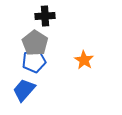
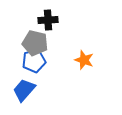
black cross: moved 3 px right, 4 px down
gray pentagon: rotated 20 degrees counterclockwise
orange star: rotated 12 degrees counterclockwise
